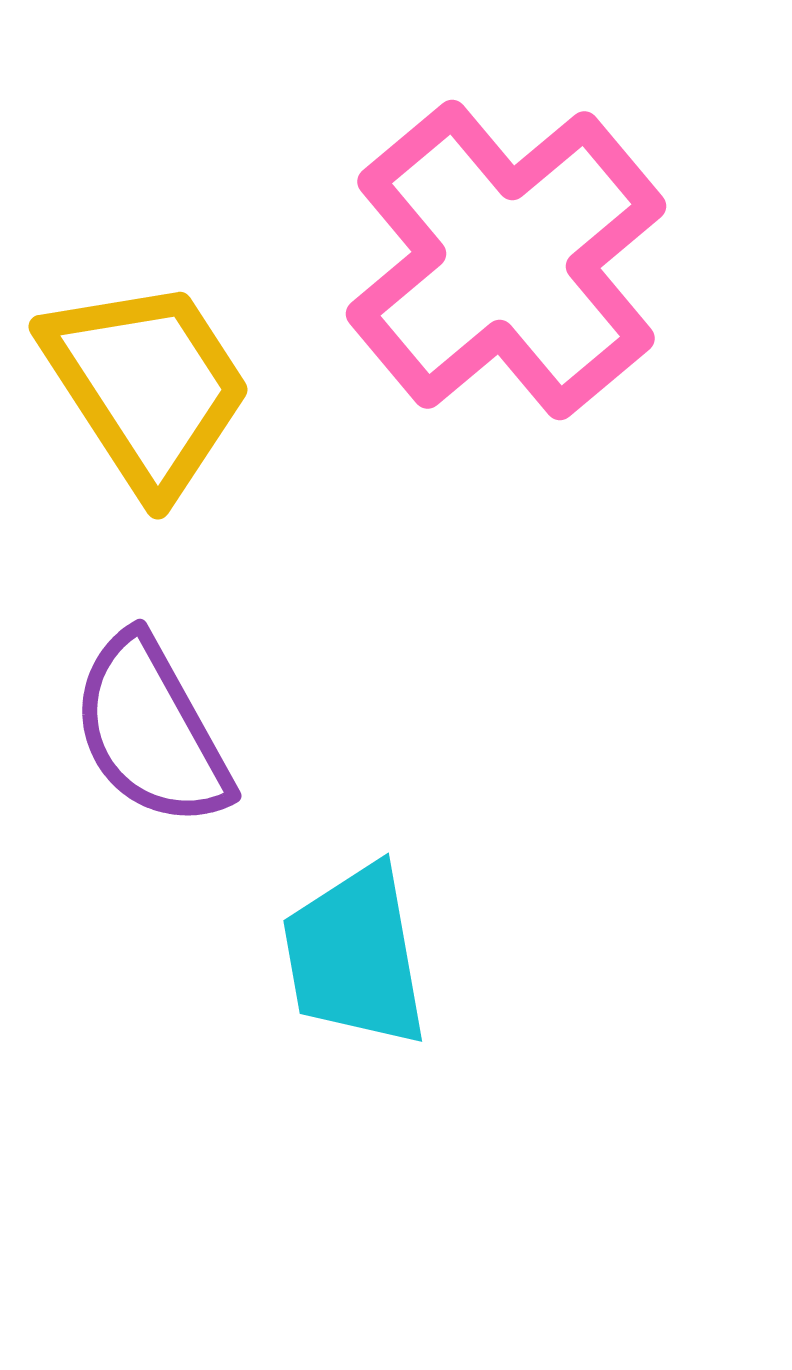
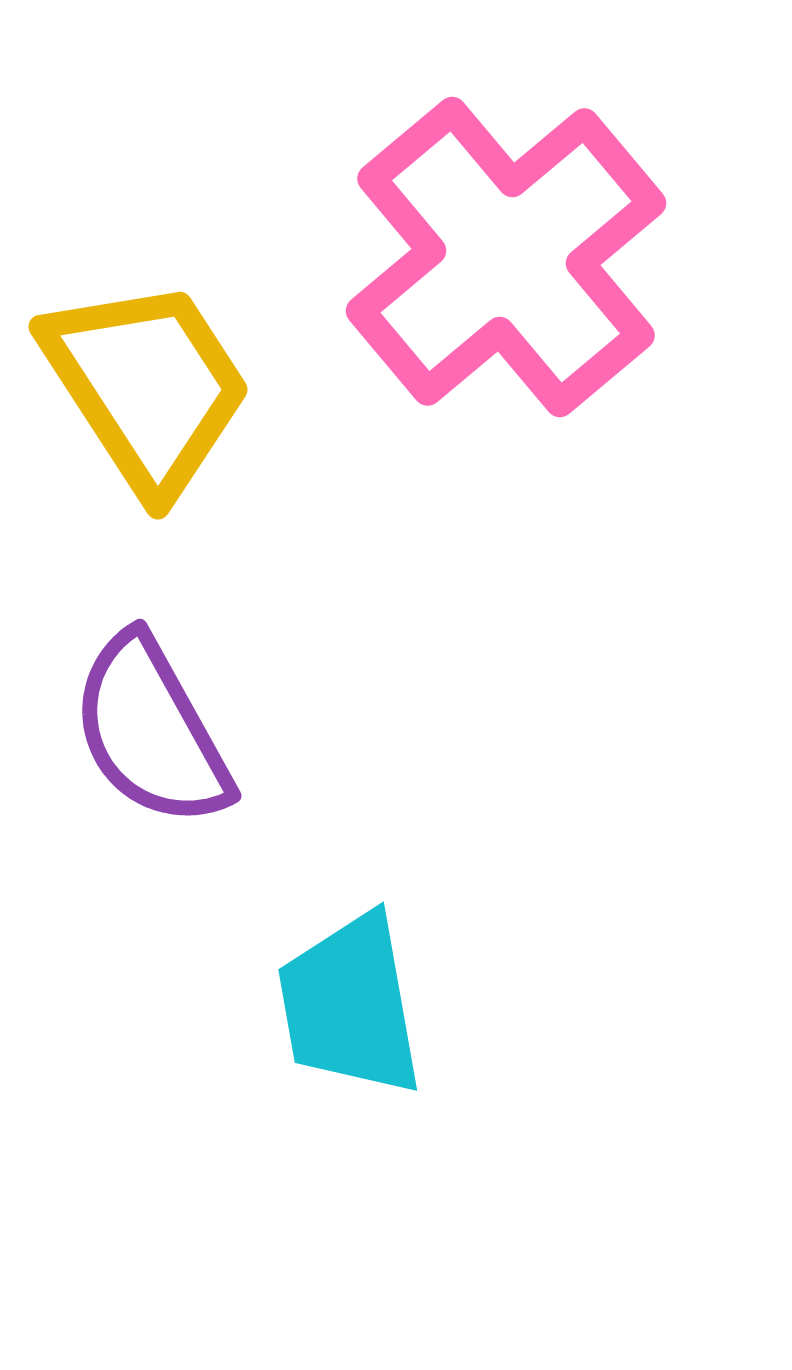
pink cross: moved 3 px up
cyan trapezoid: moved 5 px left, 49 px down
